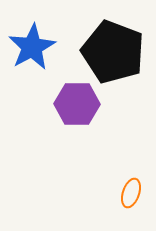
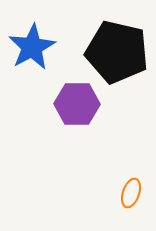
black pentagon: moved 4 px right; rotated 8 degrees counterclockwise
